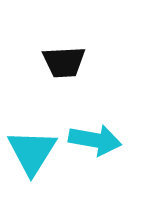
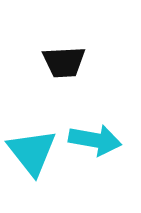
cyan triangle: rotated 10 degrees counterclockwise
